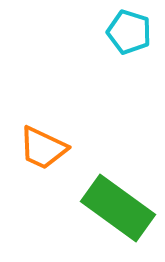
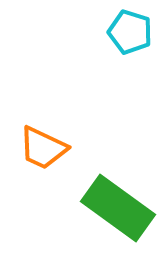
cyan pentagon: moved 1 px right
